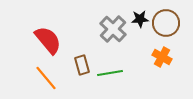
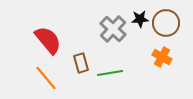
brown rectangle: moved 1 px left, 2 px up
